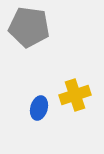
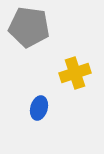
yellow cross: moved 22 px up
